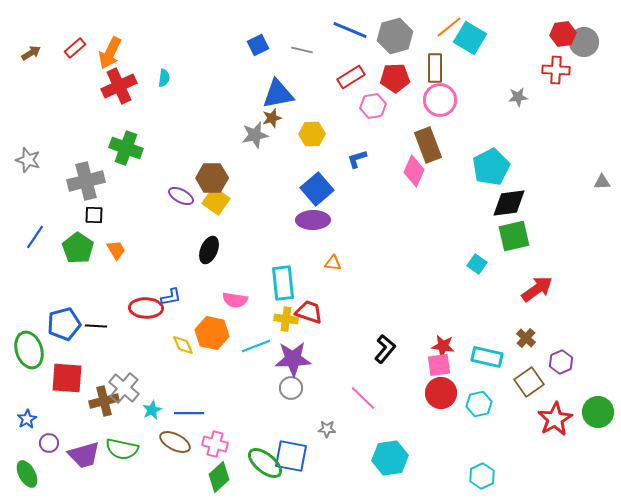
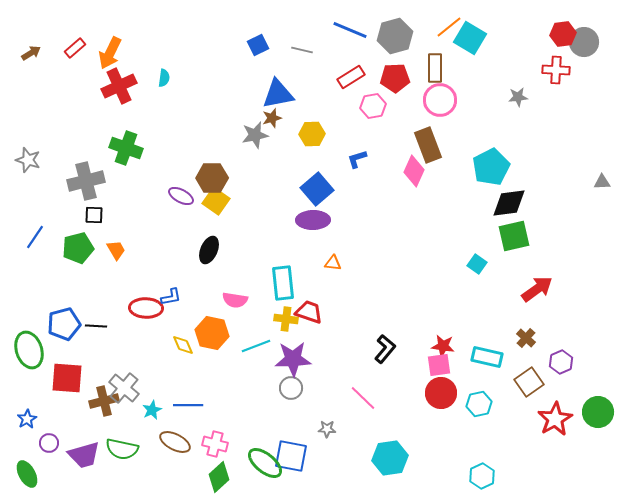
green pentagon at (78, 248): rotated 24 degrees clockwise
blue line at (189, 413): moved 1 px left, 8 px up
